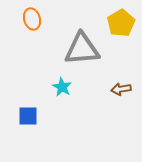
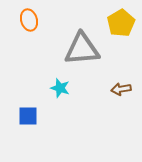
orange ellipse: moved 3 px left, 1 px down
cyan star: moved 2 px left, 1 px down; rotated 12 degrees counterclockwise
